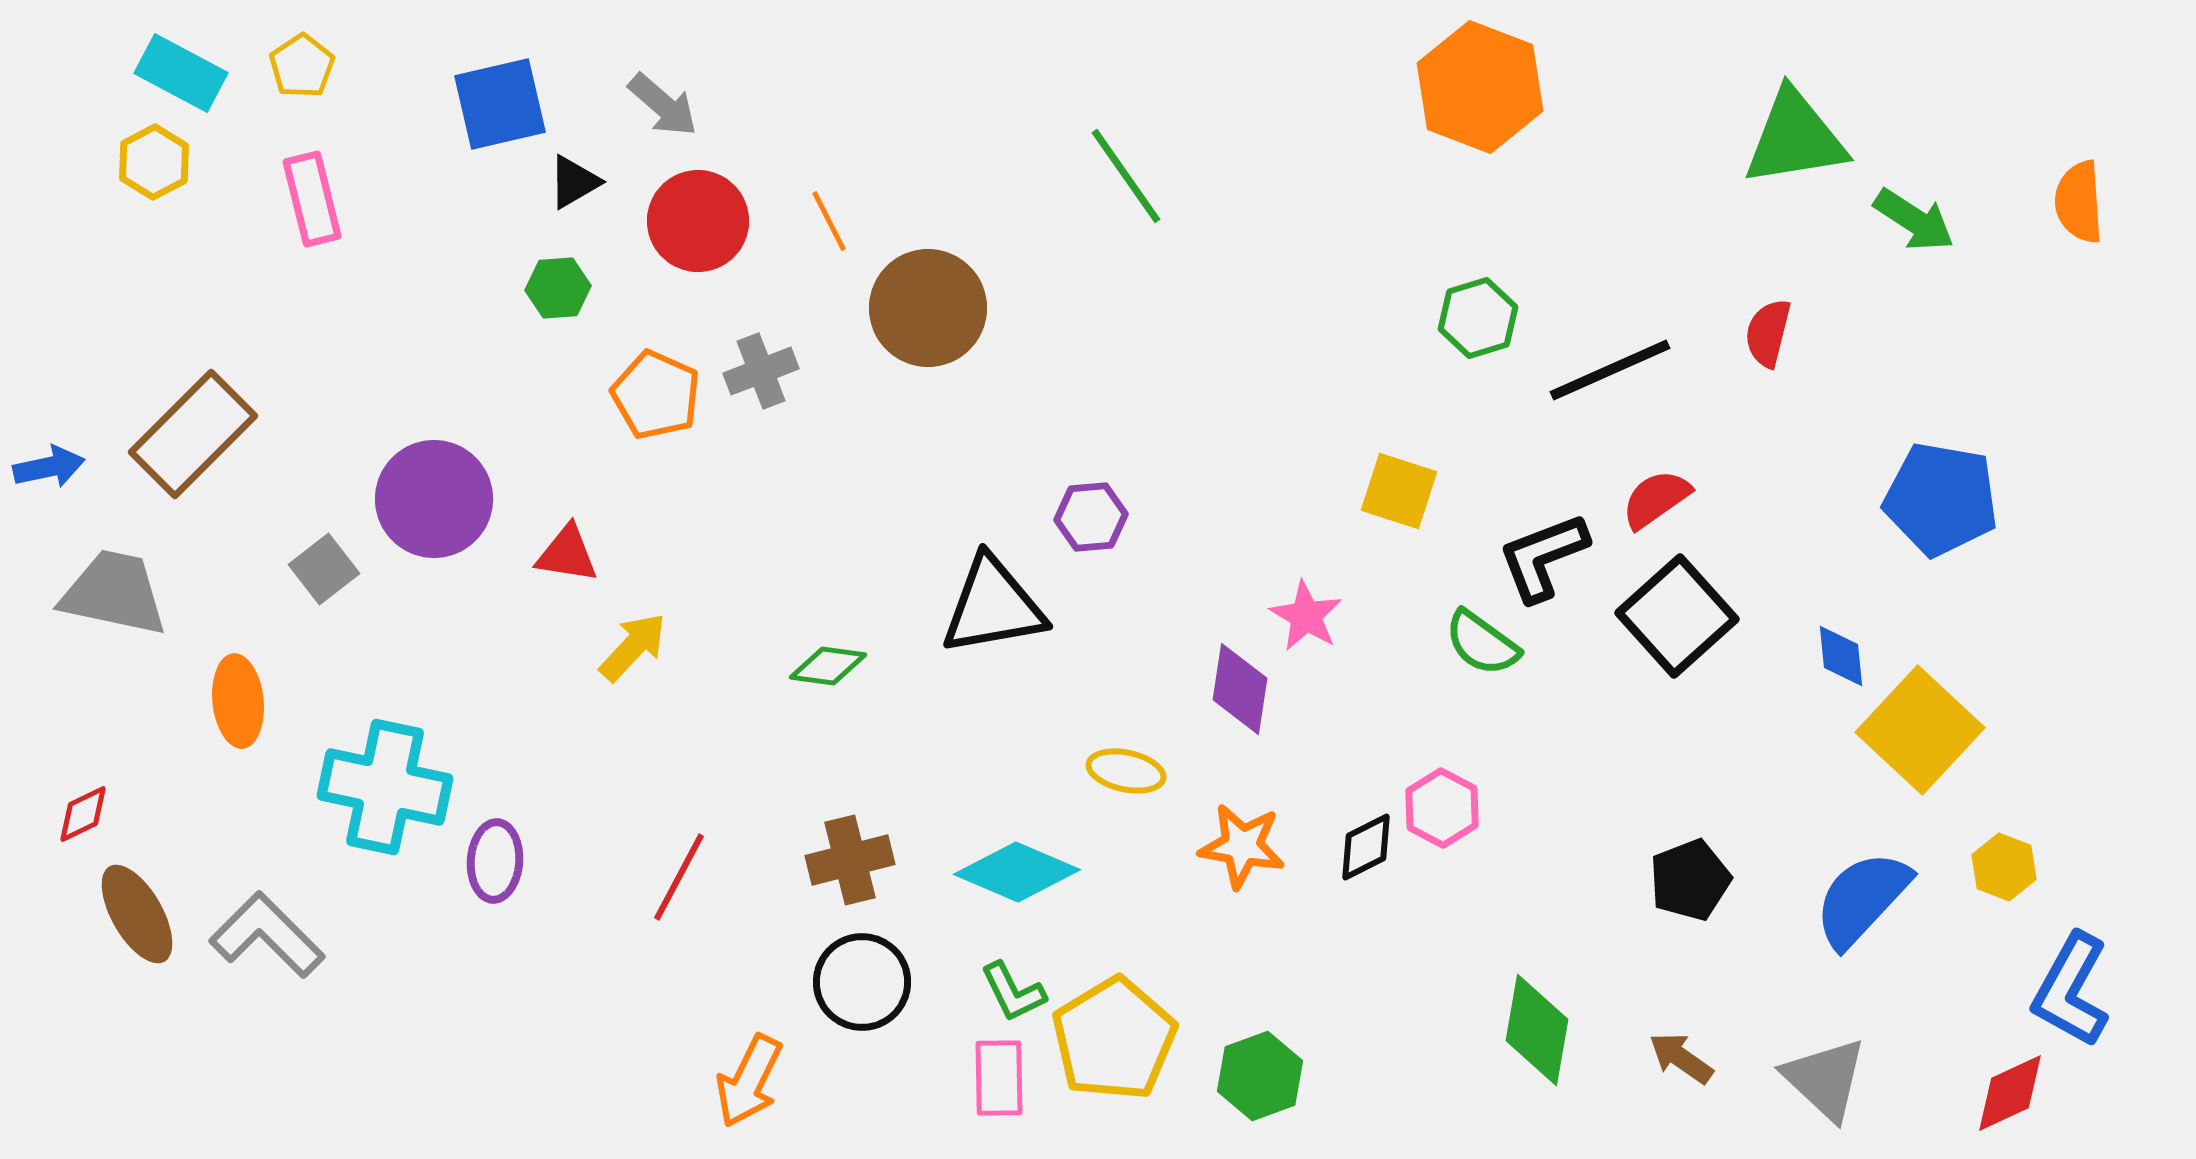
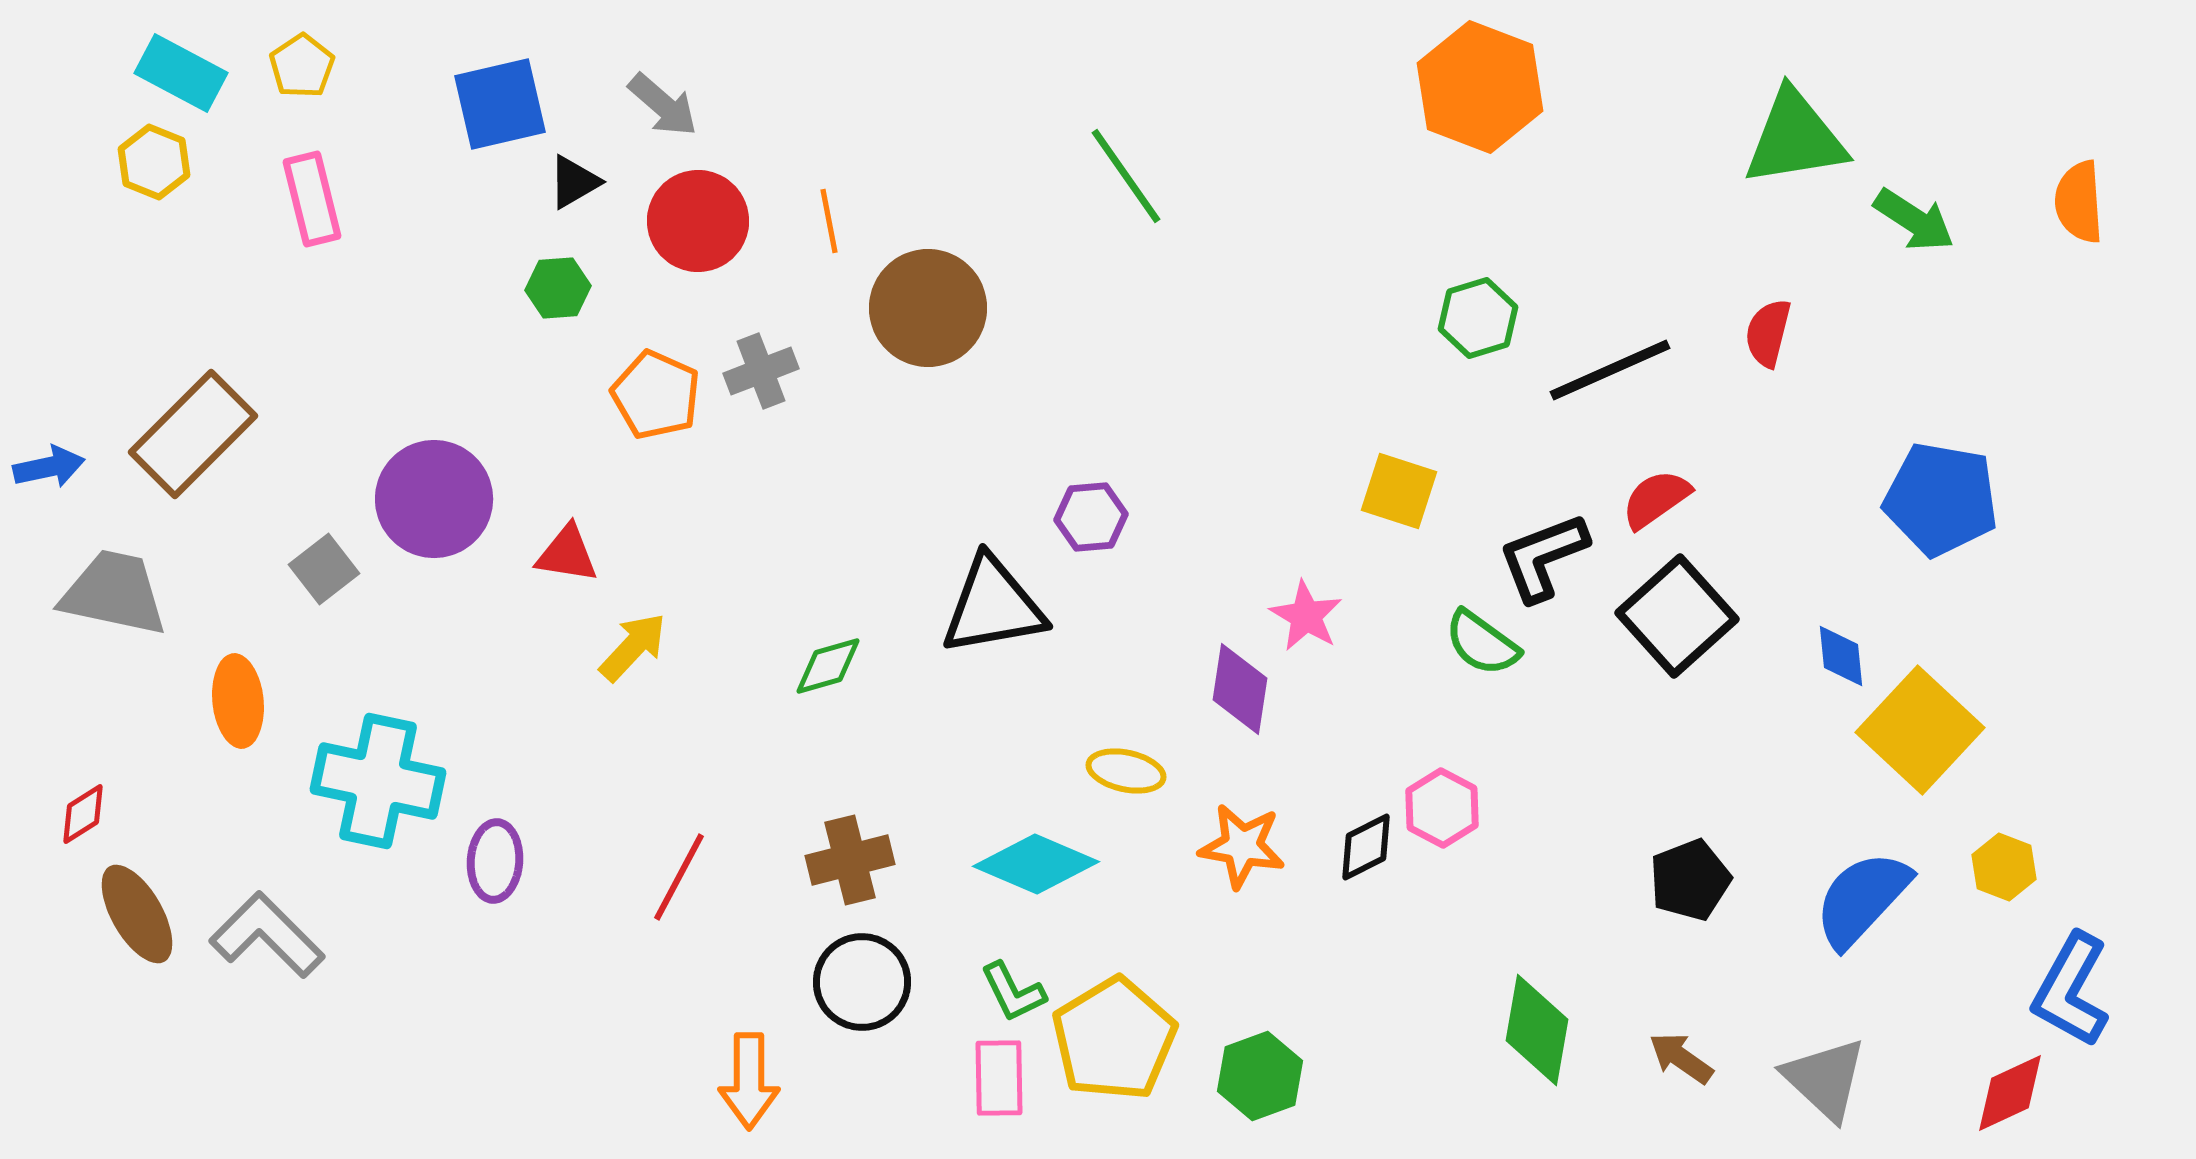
yellow hexagon at (154, 162): rotated 10 degrees counterclockwise
orange line at (829, 221): rotated 16 degrees clockwise
green diamond at (828, 666): rotated 24 degrees counterclockwise
cyan cross at (385, 787): moved 7 px left, 6 px up
red diamond at (83, 814): rotated 6 degrees counterclockwise
cyan diamond at (1017, 872): moved 19 px right, 8 px up
orange arrow at (749, 1081): rotated 26 degrees counterclockwise
